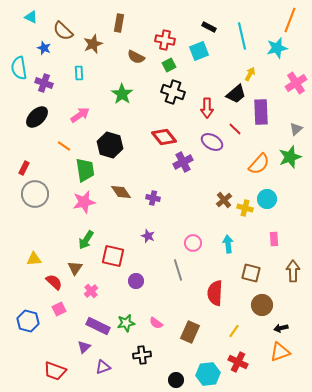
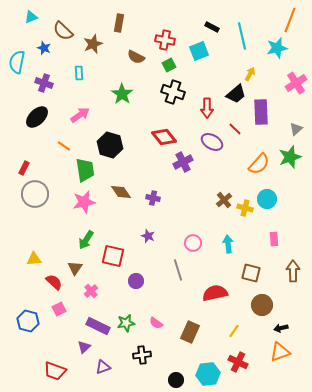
cyan triangle at (31, 17): rotated 48 degrees counterclockwise
black rectangle at (209, 27): moved 3 px right
cyan semicircle at (19, 68): moved 2 px left, 6 px up; rotated 20 degrees clockwise
red semicircle at (215, 293): rotated 75 degrees clockwise
